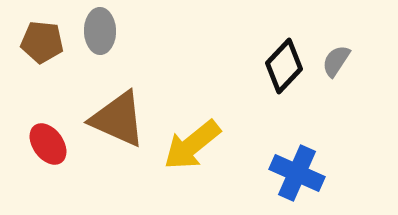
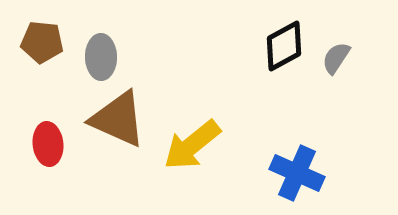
gray ellipse: moved 1 px right, 26 px down
gray semicircle: moved 3 px up
black diamond: moved 20 px up; rotated 18 degrees clockwise
red ellipse: rotated 30 degrees clockwise
